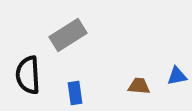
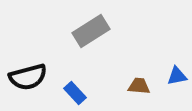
gray rectangle: moved 23 px right, 4 px up
black semicircle: moved 2 px down; rotated 102 degrees counterclockwise
blue rectangle: rotated 35 degrees counterclockwise
